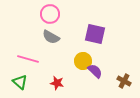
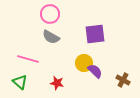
purple square: rotated 20 degrees counterclockwise
yellow circle: moved 1 px right, 2 px down
brown cross: moved 1 px left, 1 px up
